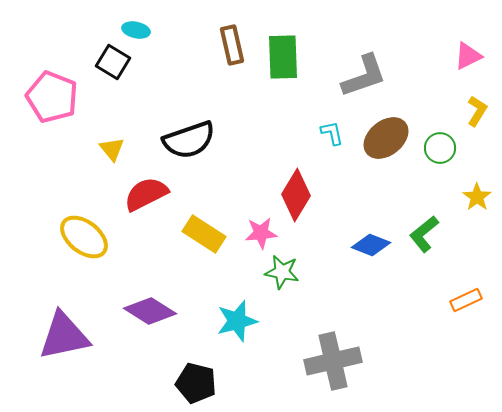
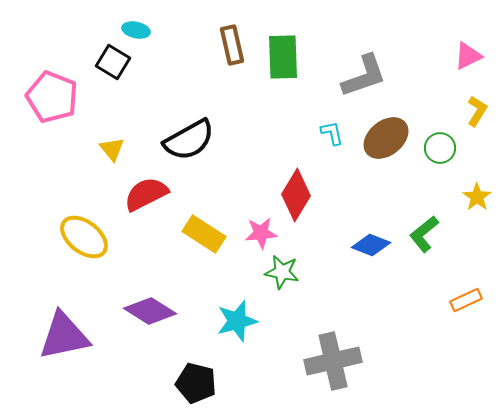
black semicircle: rotated 10 degrees counterclockwise
